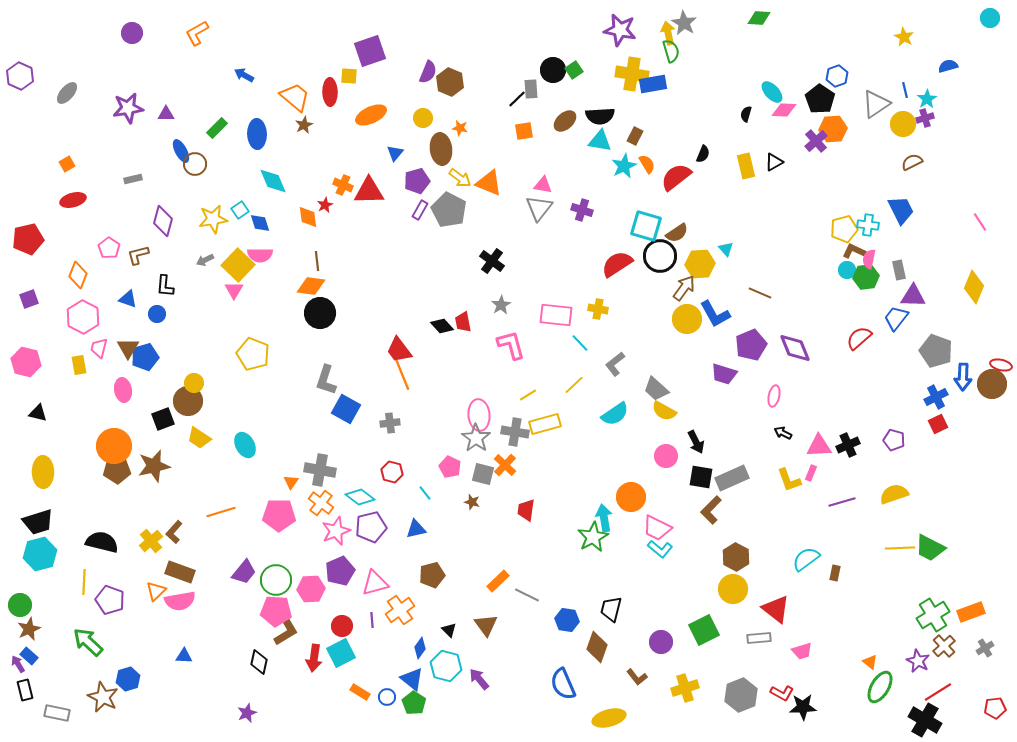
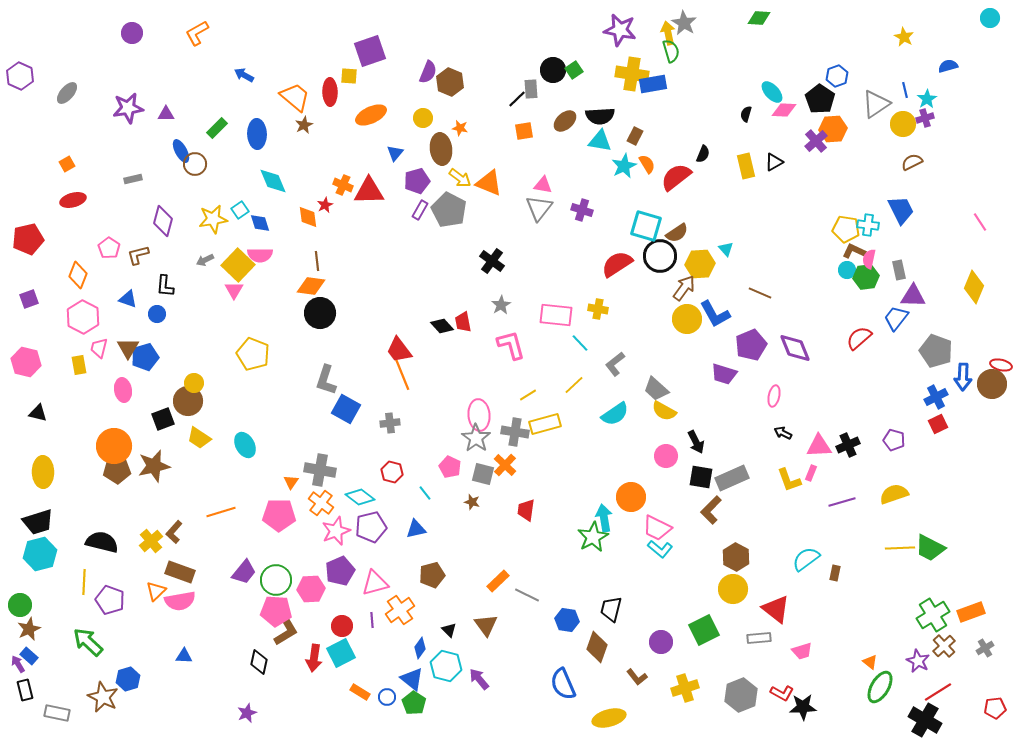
yellow pentagon at (844, 229): moved 2 px right; rotated 24 degrees clockwise
